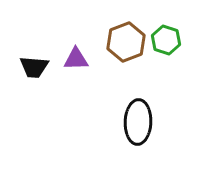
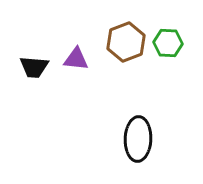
green hexagon: moved 2 px right, 3 px down; rotated 16 degrees counterclockwise
purple triangle: rotated 8 degrees clockwise
black ellipse: moved 17 px down
